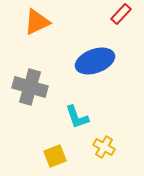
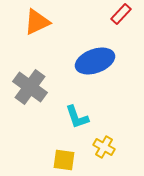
gray cross: rotated 20 degrees clockwise
yellow square: moved 9 px right, 4 px down; rotated 30 degrees clockwise
